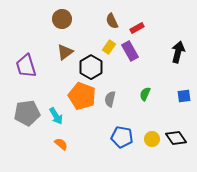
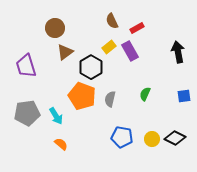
brown circle: moved 7 px left, 9 px down
yellow rectangle: rotated 16 degrees clockwise
black arrow: rotated 25 degrees counterclockwise
black diamond: moved 1 px left; rotated 30 degrees counterclockwise
